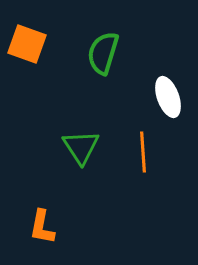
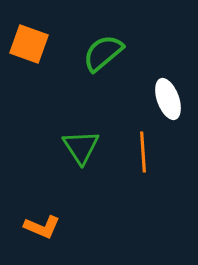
orange square: moved 2 px right
green semicircle: rotated 33 degrees clockwise
white ellipse: moved 2 px down
orange L-shape: rotated 78 degrees counterclockwise
